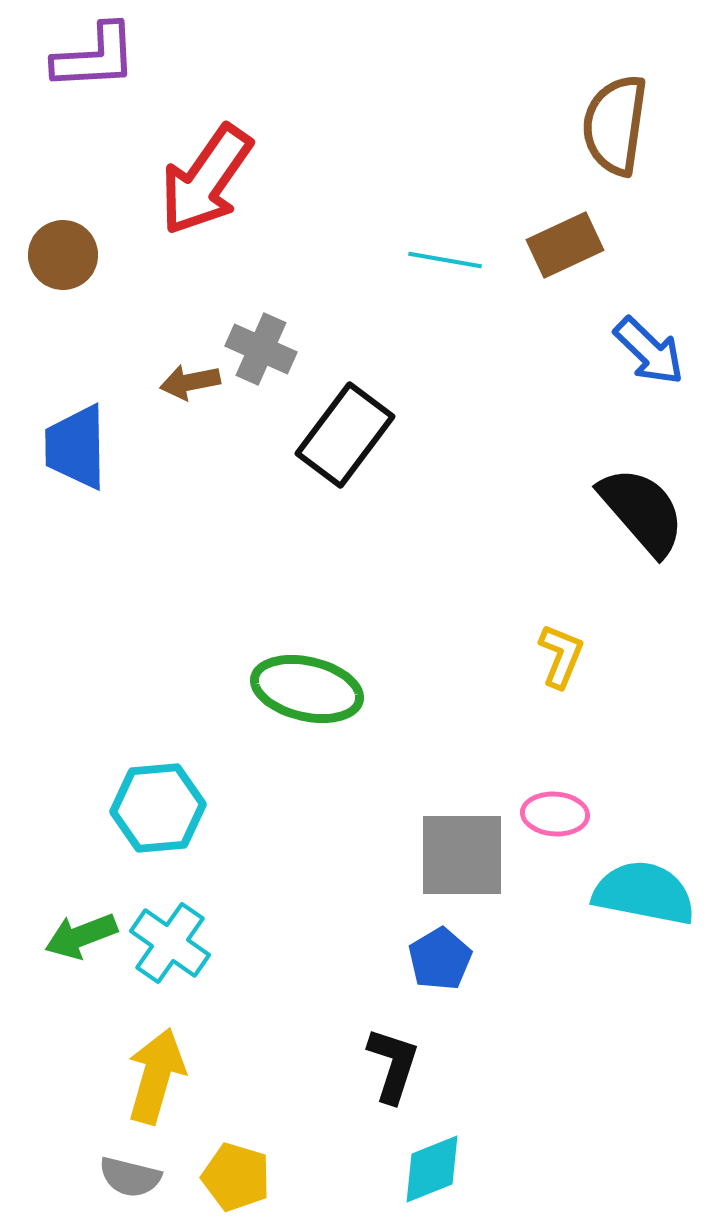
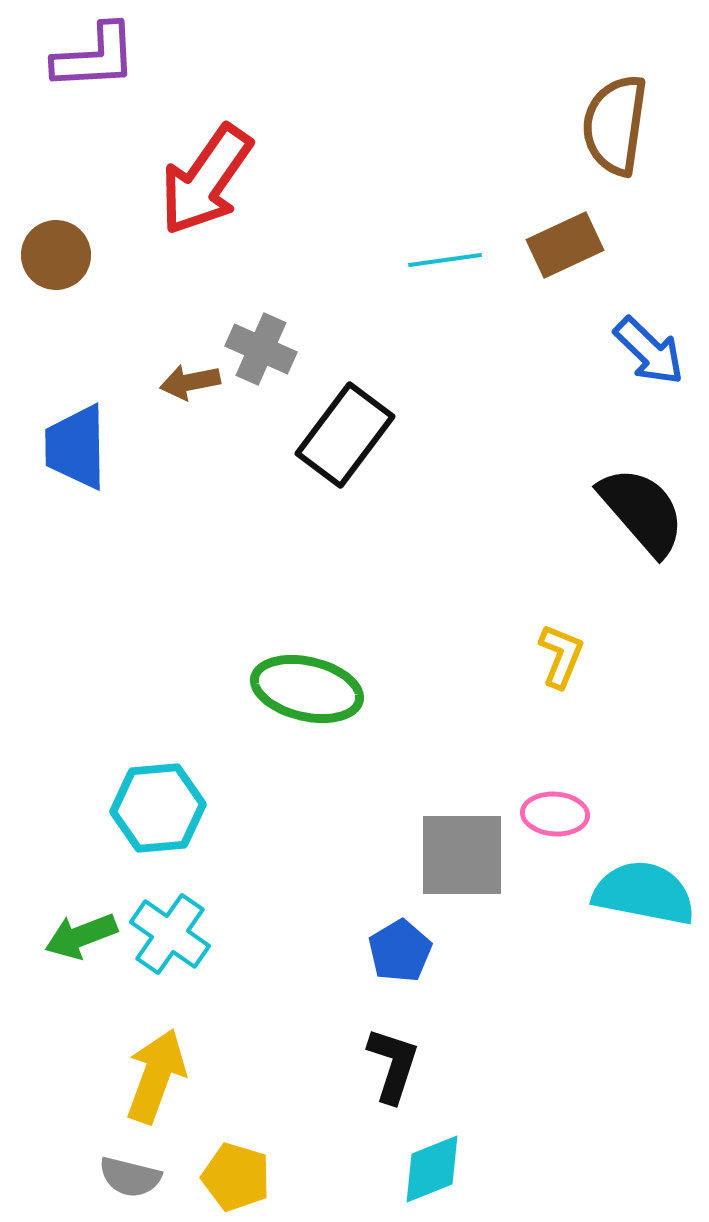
brown circle: moved 7 px left
cyan line: rotated 18 degrees counterclockwise
cyan cross: moved 9 px up
blue pentagon: moved 40 px left, 8 px up
yellow arrow: rotated 4 degrees clockwise
